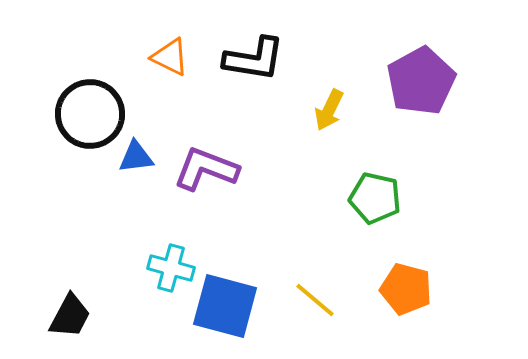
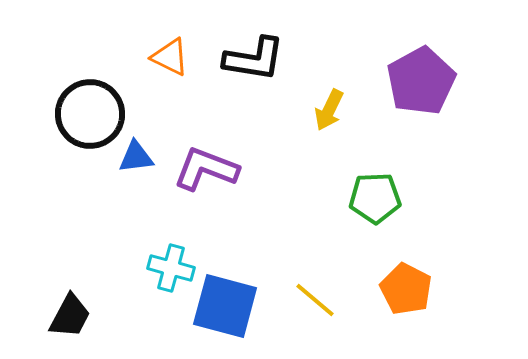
green pentagon: rotated 15 degrees counterclockwise
orange pentagon: rotated 12 degrees clockwise
